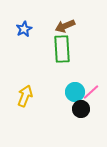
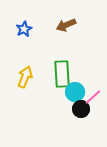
brown arrow: moved 1 px right, 1 px up
green rectangle: moved 25 px down
pink line: moved 2 px right, 5 px down
yellow arrow: moved 19 px up
